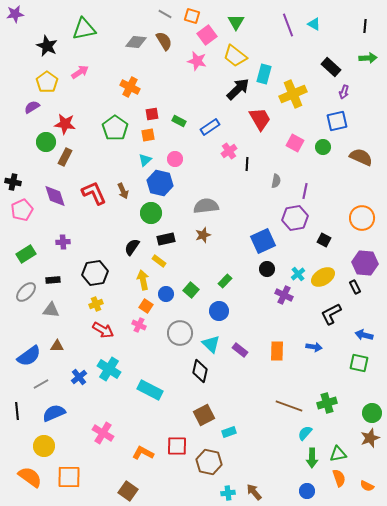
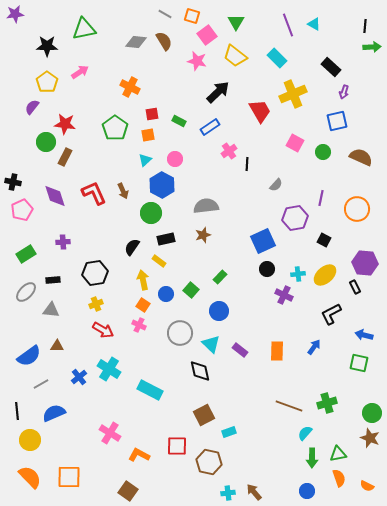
black star at (47, 46): rotated 25 degrees counterclockwise
green arrow at (368, 58): moved 4 px right, 11 px up
cyan rectangle at (264, 74): moved 13 px right, 16 px up; rotated 60 degrees counterclockwise
black arrow at (238, 89): moved 20 px left, 3 px down
purple semicircle at (32, 107): rotated 21 degrees counterclockwise
red trapezoid at (260, 119): moved 8 px up
green circle at (323, 147): moved 5 px down
gray semicircle at (276, 181): moved 4 px down; rotated 32 degrees clockwise
blue hexagon at (160, 183): moved 2 px right, 2 px down; rotated 15 degrees clockwise
purple line at (305, 191): moved 16 px right, 7 px down
orange circle at (362, 218): moved 5 px left, 9 px up
cyan cross at (298, 274): rotated 32 degrees clockwise
yellow ellipse at (323, 277): moved 2 px right, 2 px up; rotated 10 degrees counterclockwise
green rectangle at (225, 281): moved 5 px left, 4 px up
orange square at (146, 306): moved 3 px left, 1 px up
blue arrow at (314, 347): rotated 63 degrees counterclockwise
black diamond at (200, 371): rotated 25 degrees counterclockwise
pink cross at (103, 433): moved 7 px right
brown star at (370, 438): rotated 30 degrees counterclockwise
yellow circle at (44, 446): moved 14 px left, 6 px up
orange L-shape at (143, 453): moved 4 px left, 2 px down
orange semicircle at (30, 477): rotated 10 degrees clockwise
